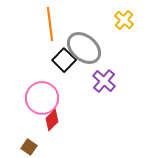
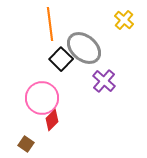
black square: moved 3 px left, 1 px up
brown square: moved 3 px left, 3 px up
